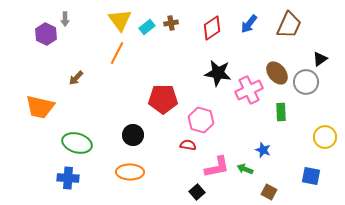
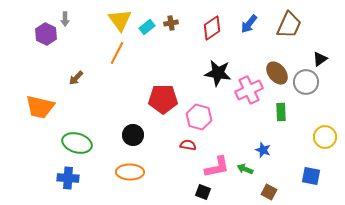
pink hexagon: moved 2 px left, 3 px up
black square: moved 6 px right; rotated 28 degrees counterclockwise
